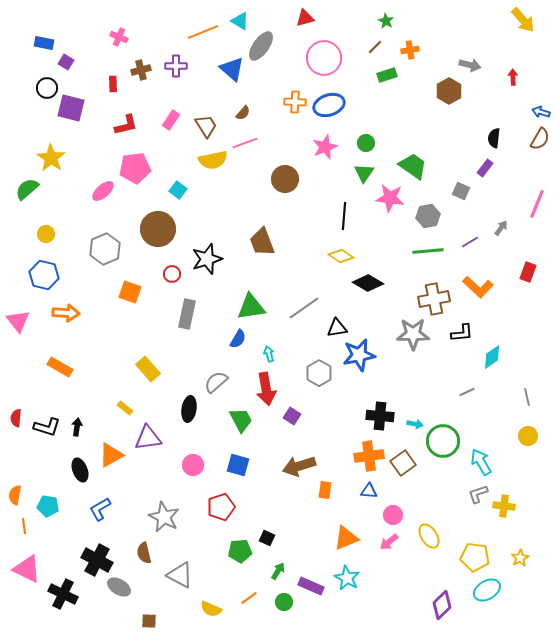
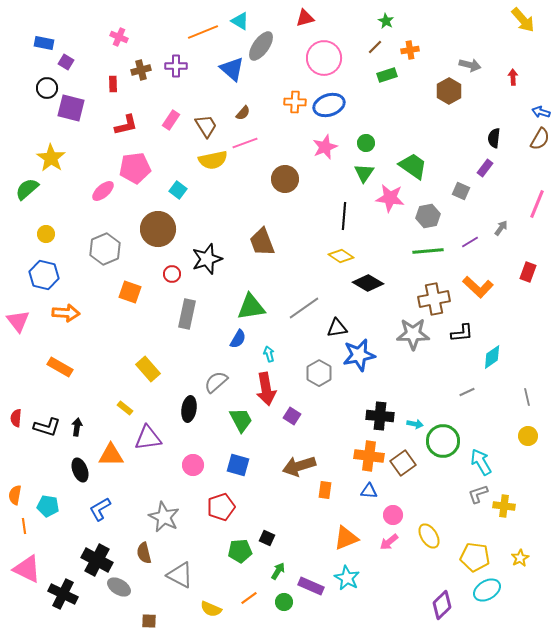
orange triangle at (111, 455): rotated 28 degrees clockwise
orange cross at (369, 456): rotated 16 degrees clockwise
